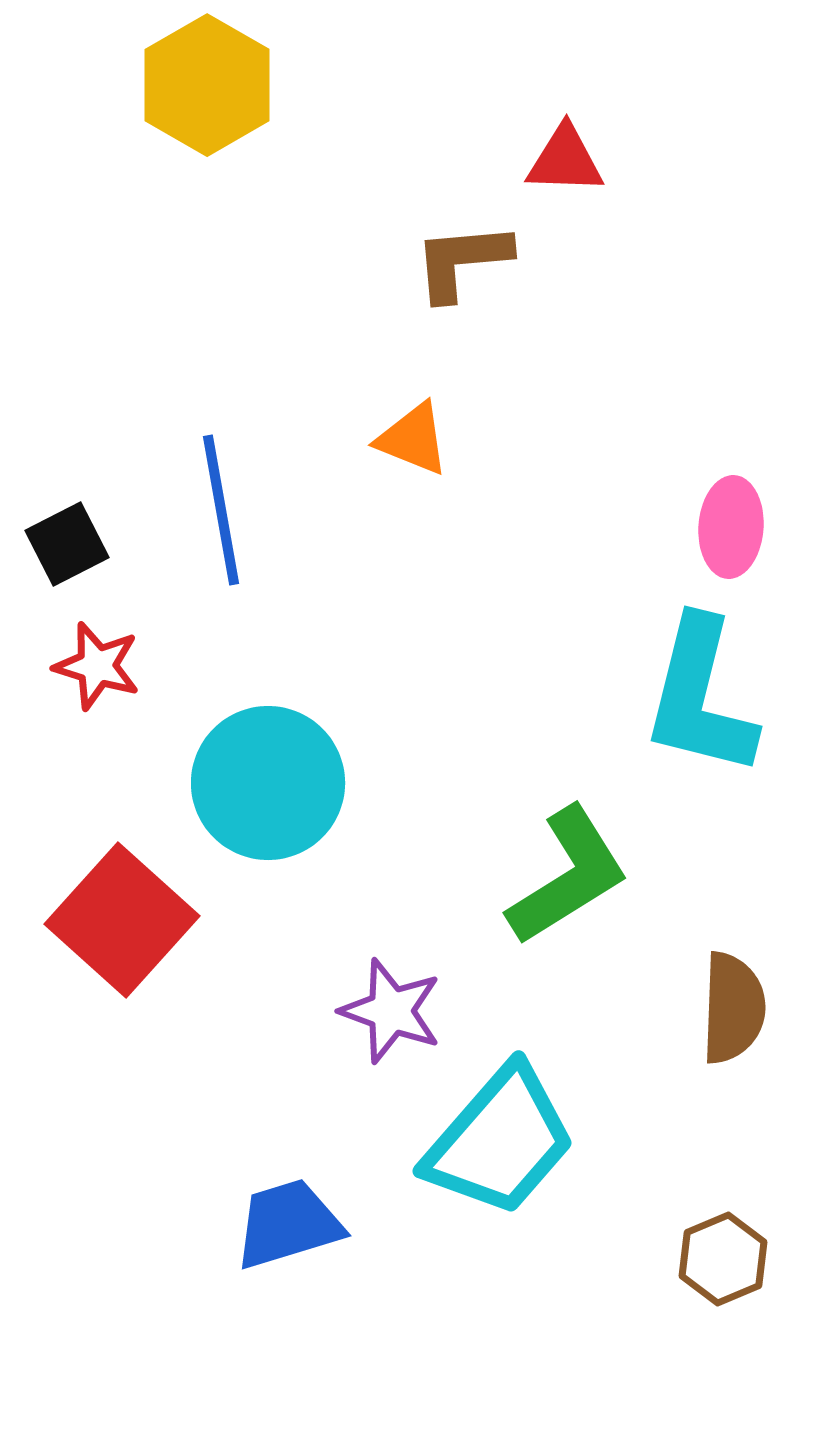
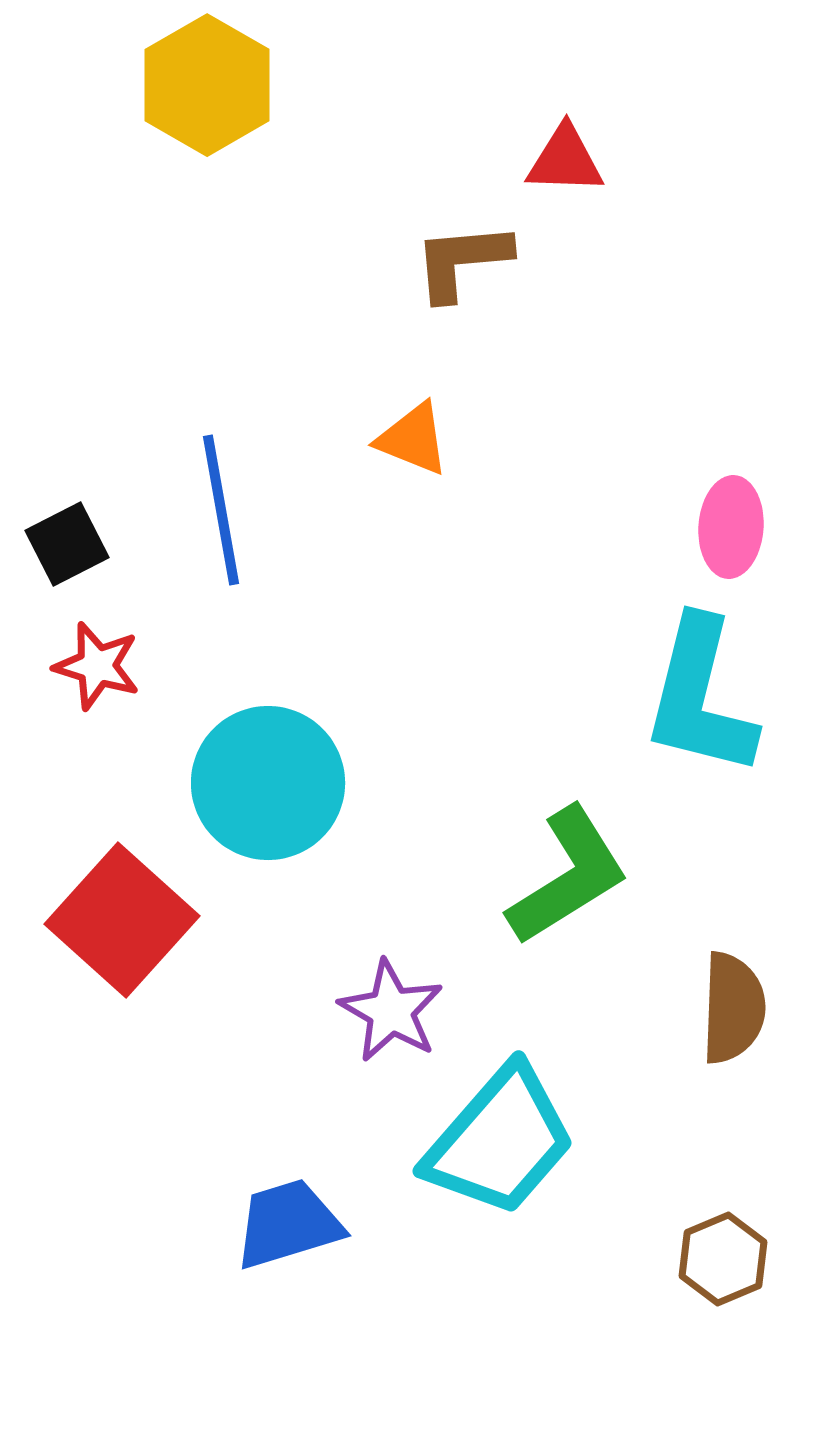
purple star: rotated 10 degrees clockwise
